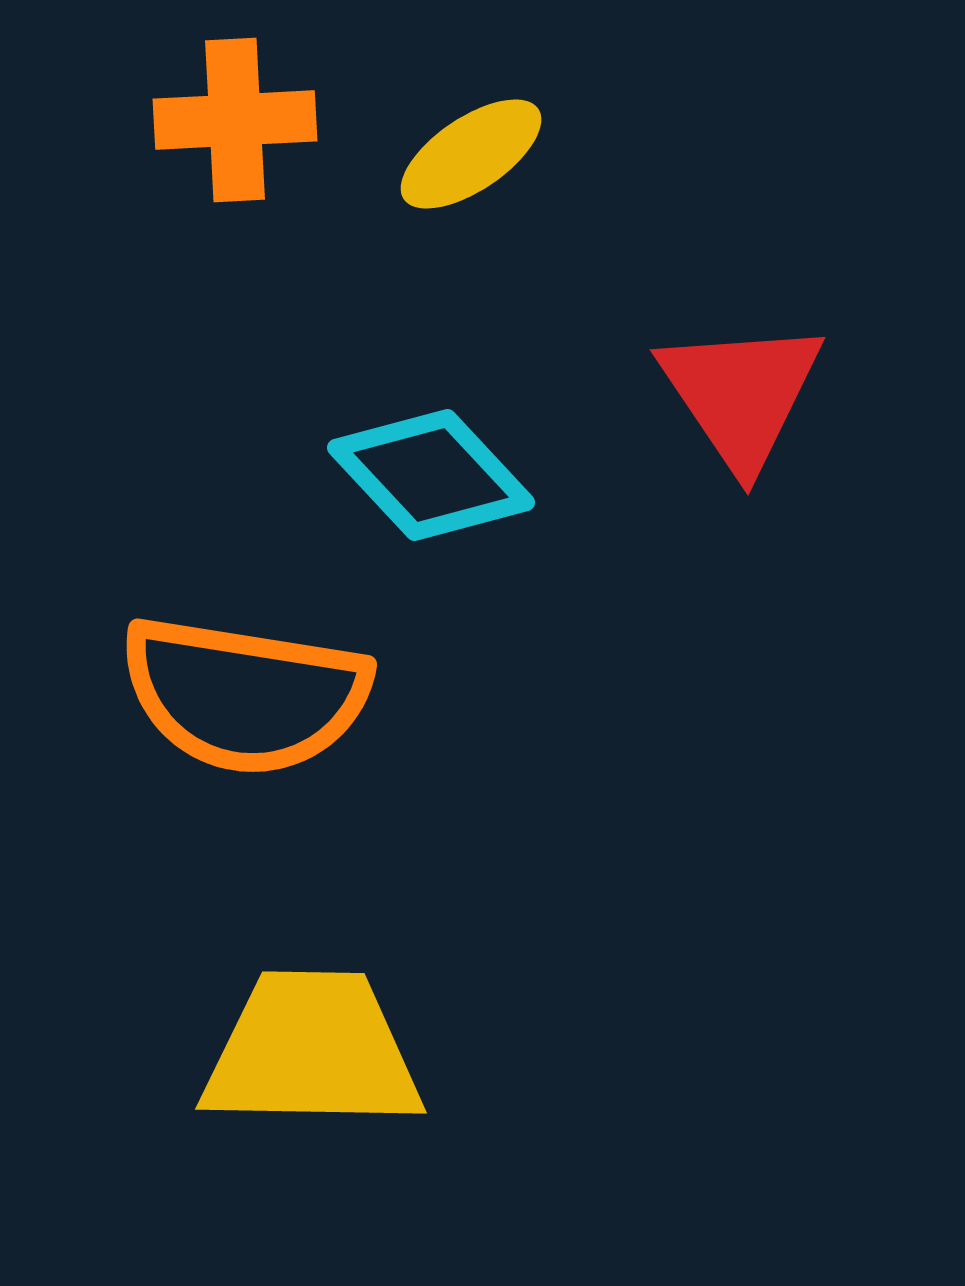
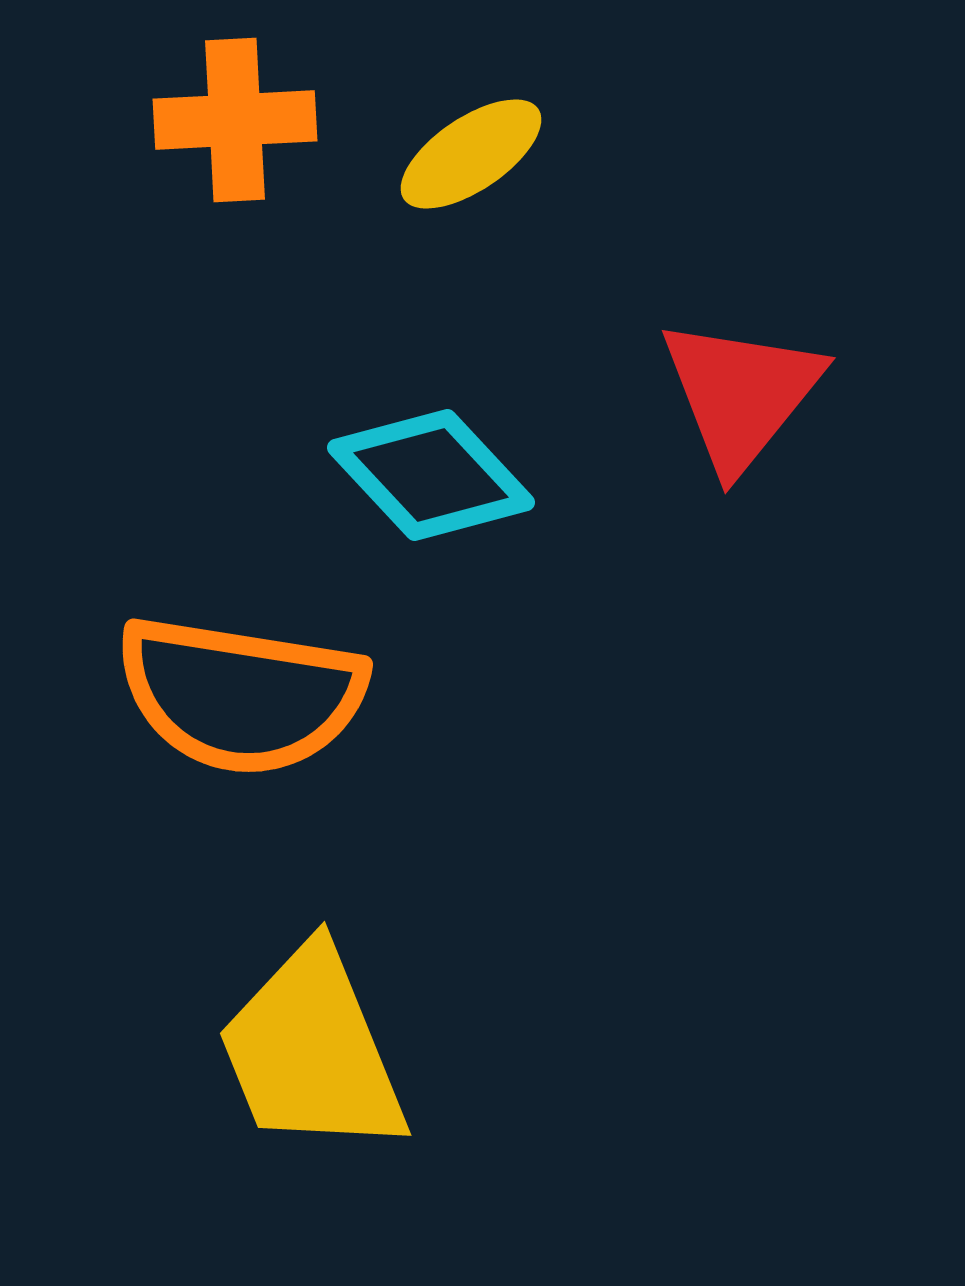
red triangle: rotated 13 degrees clockwise
orange semicircle: moved 4 px left
yellow trapezoid: rotated 113 degrees counterclockwise
